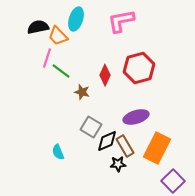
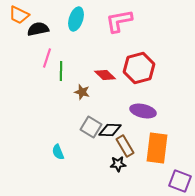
pink L-shape: moved 2 px left
black semicircle: moved 2 px down
orange trapezoid: moved 39 px left, 21 px up; rotated 20 degrees counterclockwise
green line: rotated 54 degrees clockwise
red diamond: rotated 70 degrees counterclockwise
purple ellipse: moved 7 px right, 6 px up; rotated 30 degrees clockwise
black diamond: moved 3 px right, 11 px up; rotated 25 degrees clockwise
orange rectangle: rotated 20 degrees counterclockwise
purple square: moved 7 px right; rotated 25 degrees counterclockwise
